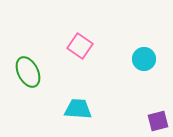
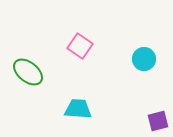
green ellipse: rotated 24 degrees counterclockwise
